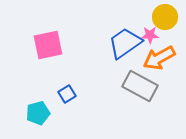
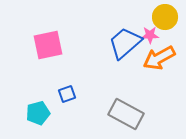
blue trapezoid: rotated 6 degrees counterclockwise
gray rectangle: moved 14 px left, 28 px down
blue square: rotated 12 degrees clockwise
